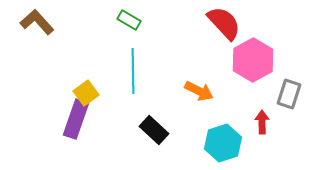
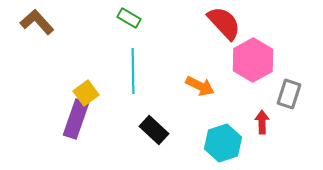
green rectangle: moved 2 px up
orange arrow: moved 1 px right, 5 px up
